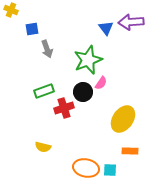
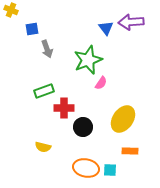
black circle: moved 35 px down
red cross: rotated 18 degrees clockwise
